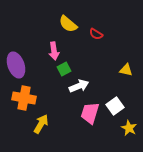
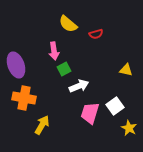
red semicircle: rotated 48 degrees counterclockwise
yellow arrow: moved 1 px right, 1 px down
